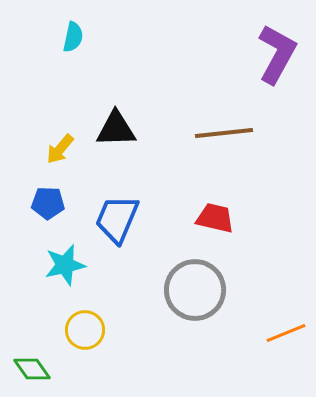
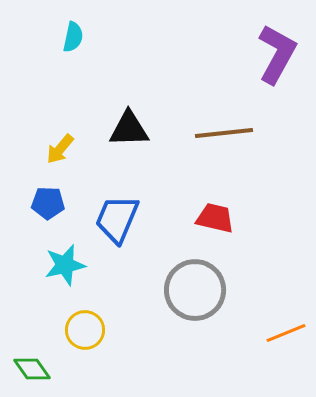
black triangle: moved 13 px right
